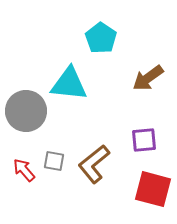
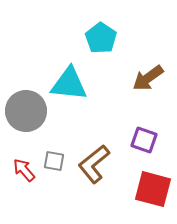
purple square: rotated 24 degrees clockwise
